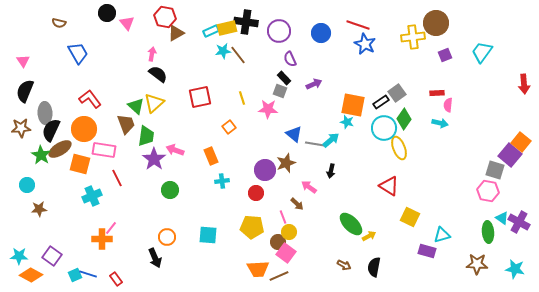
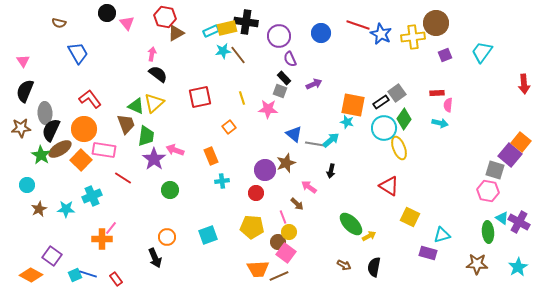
purple circle at (279, 31): moved 5 px down
blue star at (365, 44): moved 16 px right, 10 px up
green triangle at (136, 106): rotated 18 degrees counterclockwise
orange square at (80, 164): moved 1 px right, 4 px up; rotated 30 degrees clockwise
red line at (117, 178): moved 6 px right; rotated 30 degrees counterclockwise
brown star at (39, 209): rotated 21 degrees counterclockwise
cyan square at (208, 235): rotated 24 degrees counterclockwise
purple rectangle at (427, 251): moved 1 px right, 2 px down
cyan star at (19, 256): moved 47 px right, 47 px up
cyan star at (515, 269): moved 3 px right, 2 px up; rotated 30 degrees clockwise
